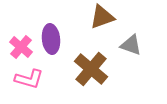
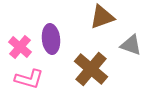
pink cross: moved 1 px left
